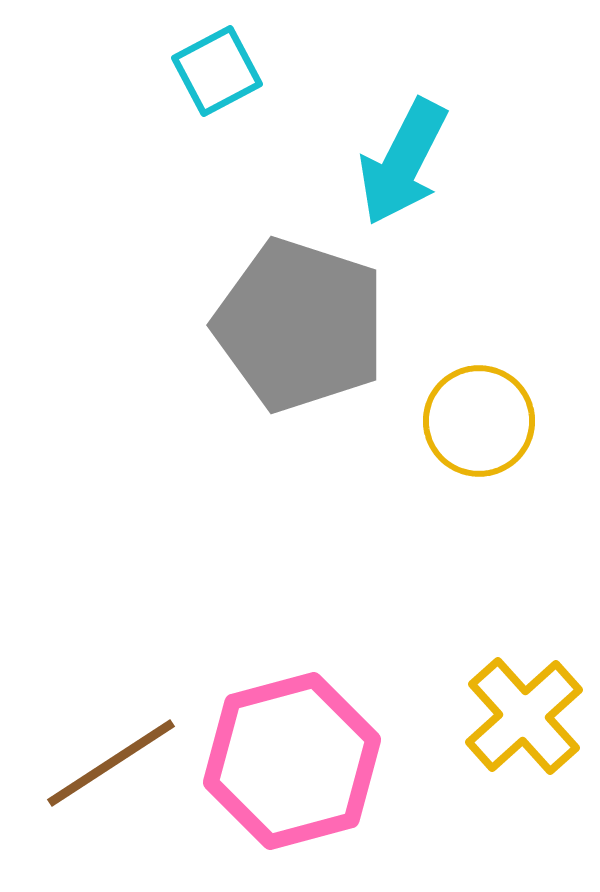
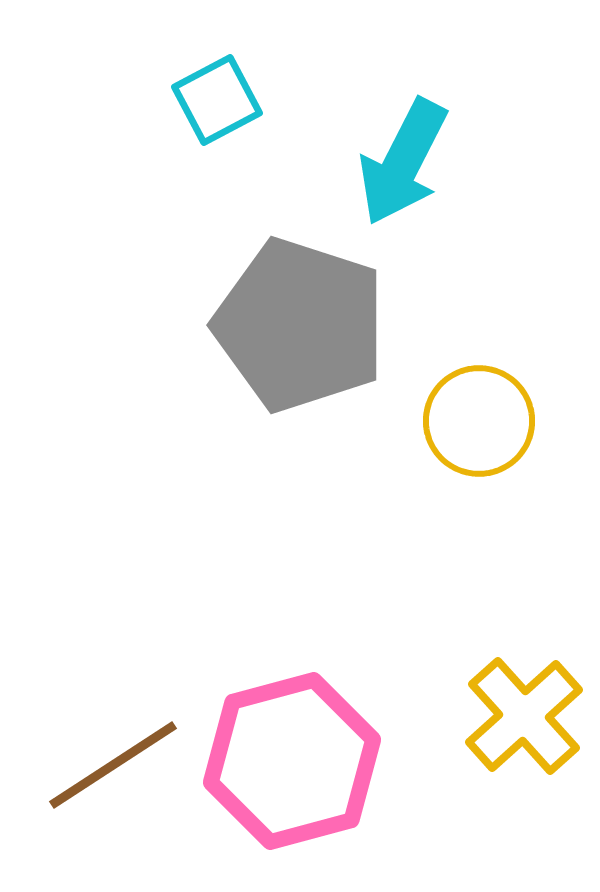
cyan square: moved 29 px down
brown line: moved 2 px right, 2 px down
